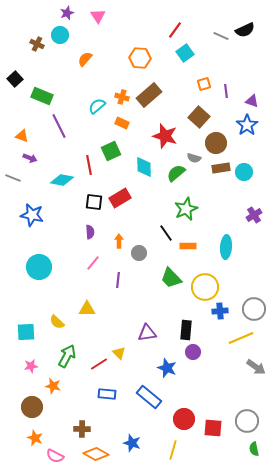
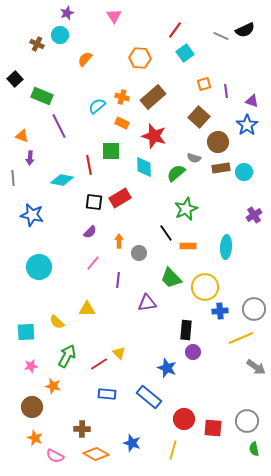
pink triangle at (98, 16): moved 16 px right
brown rectangle at (149, 95): moved 4 px right, 2 px down
red star at (165, 136): moved 11 px left
brown circle at (216, 143): moved 2 px right, 1 px up
green square at (111, 151): rotated 24 degrees clockwise
purple arrow at (30, 158): rotated 72 degrees clockwise
gray line at (13, 178): rotated 63 degrees clockwise
purple semicircle at (90, 232): rotated 48 degrees clockwise
purple triangle at (147, 333): moved 30 px up
